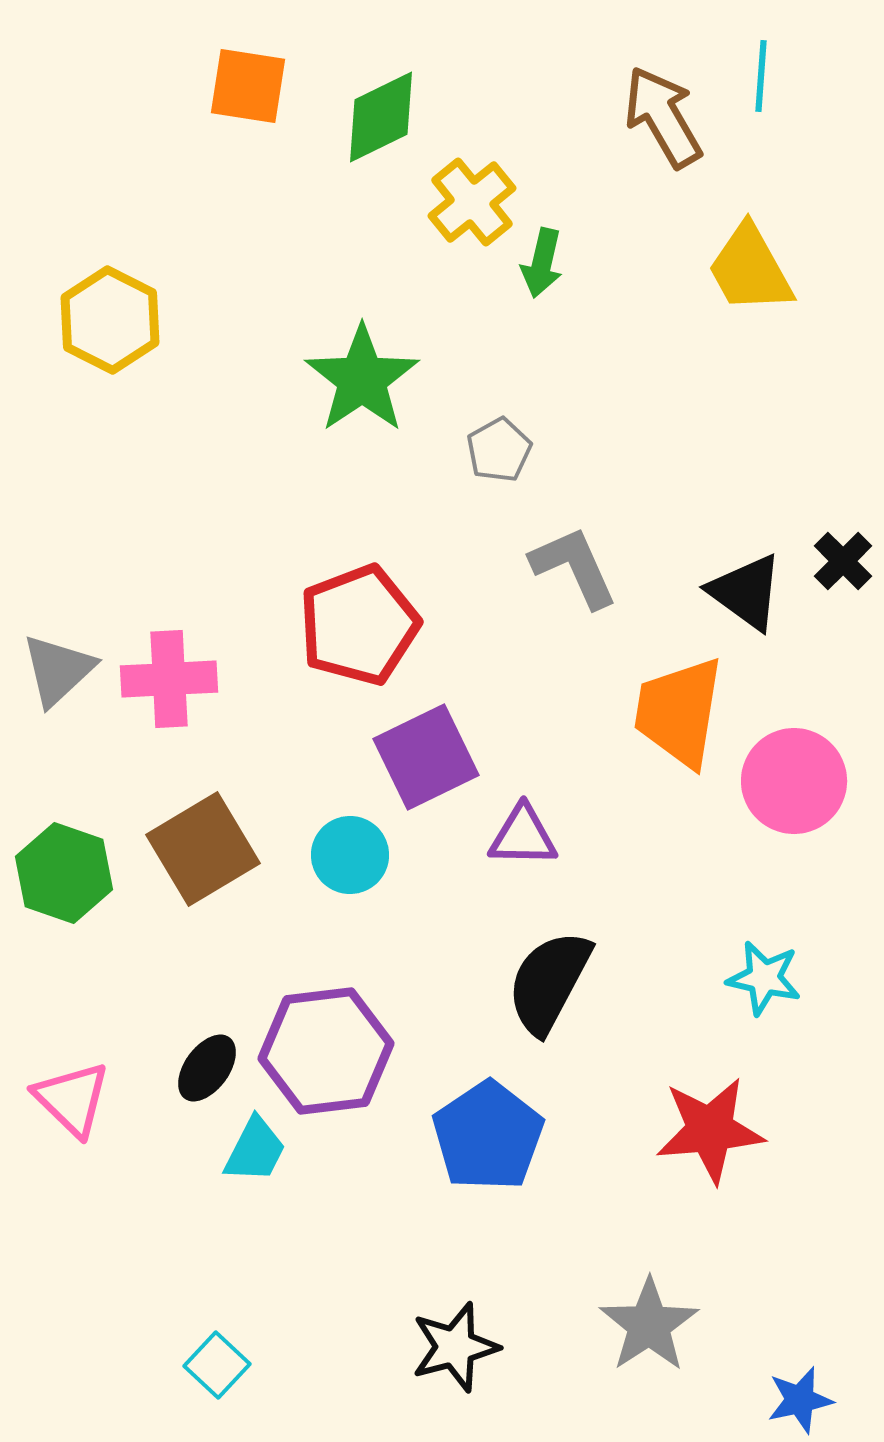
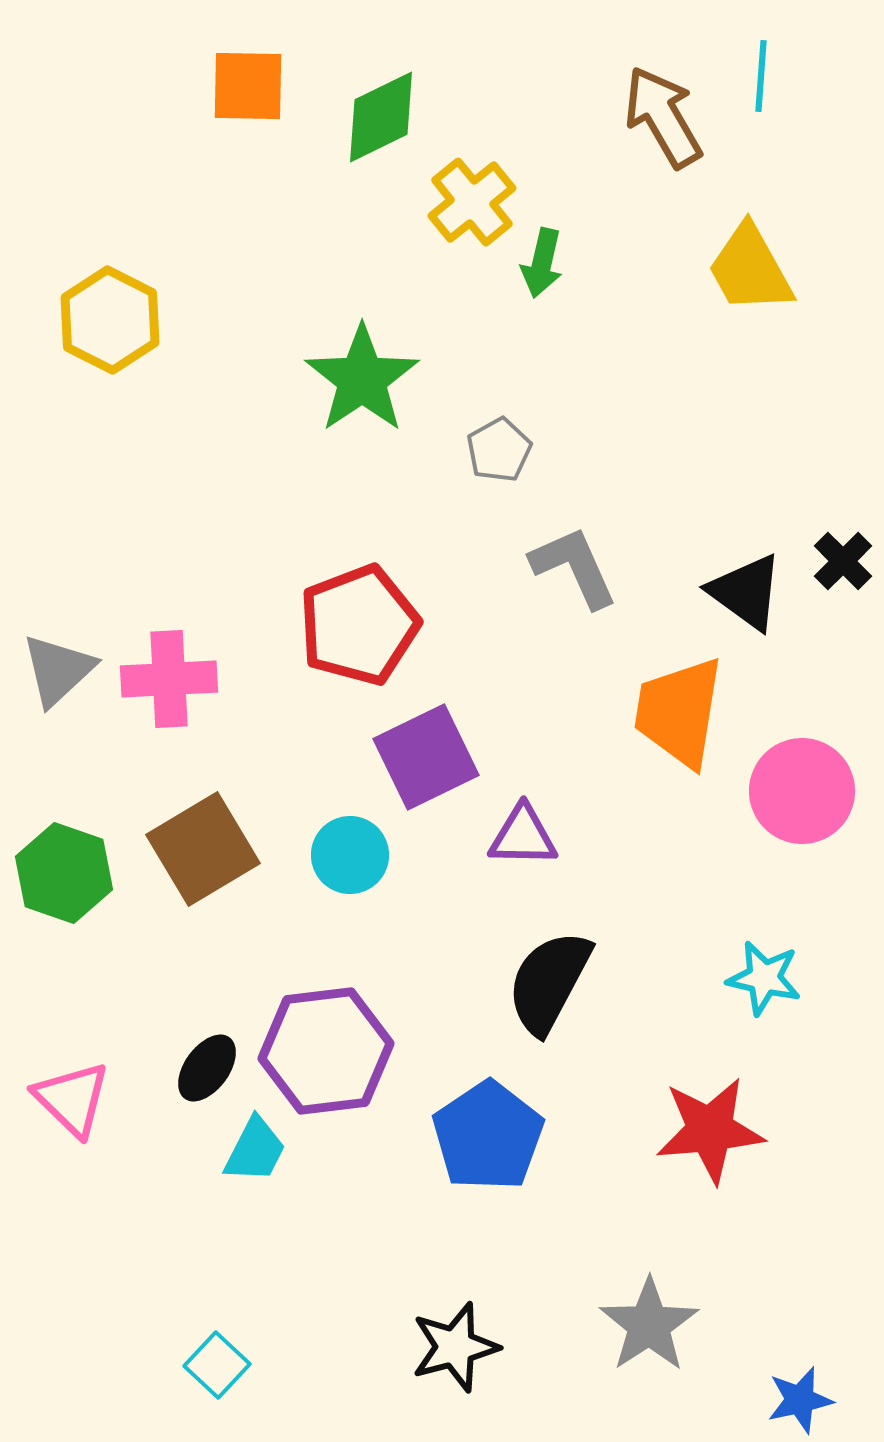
orange square: rotated 8 degrees counterclockwise
pink circle: moved 8 px right, 10 px down
